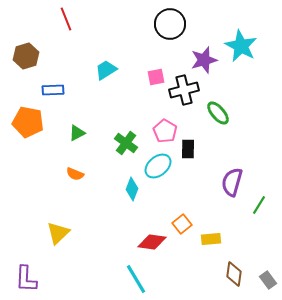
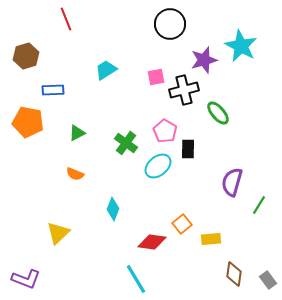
cyan diamond: moved 19 px left, 20 px down
purple L-shape: rotated 72 degrees counterclockwise
